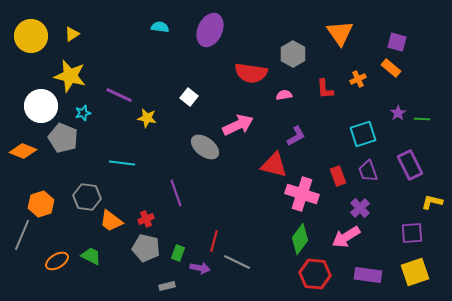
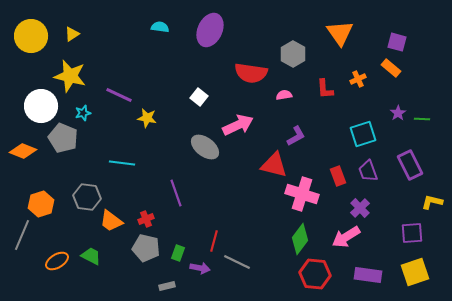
white square at (189, 97): moved 10 px right
